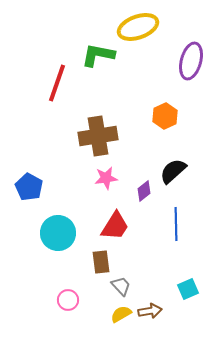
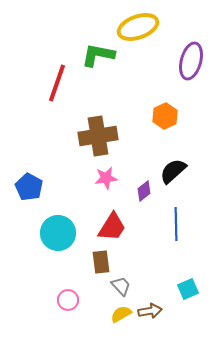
red trapezoid: moved 3 px left, 1 px down
